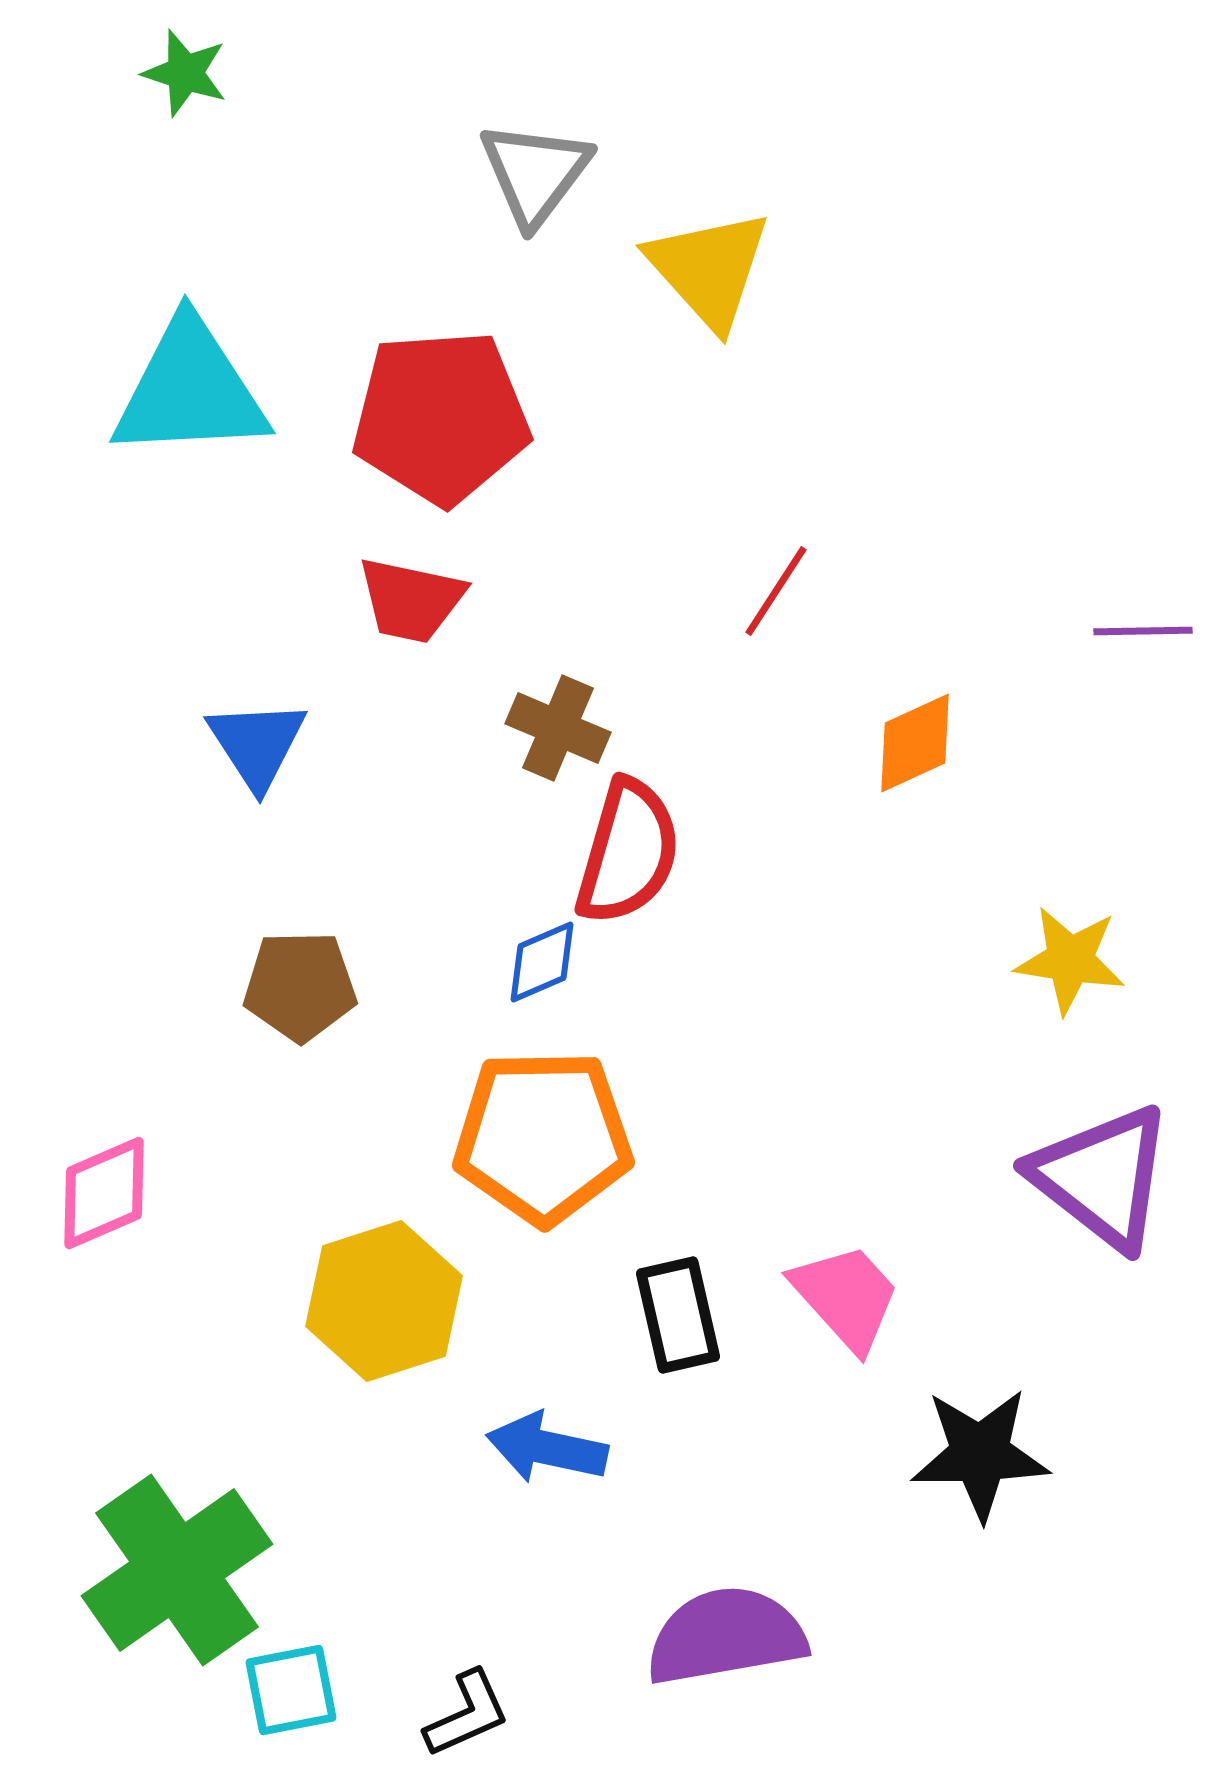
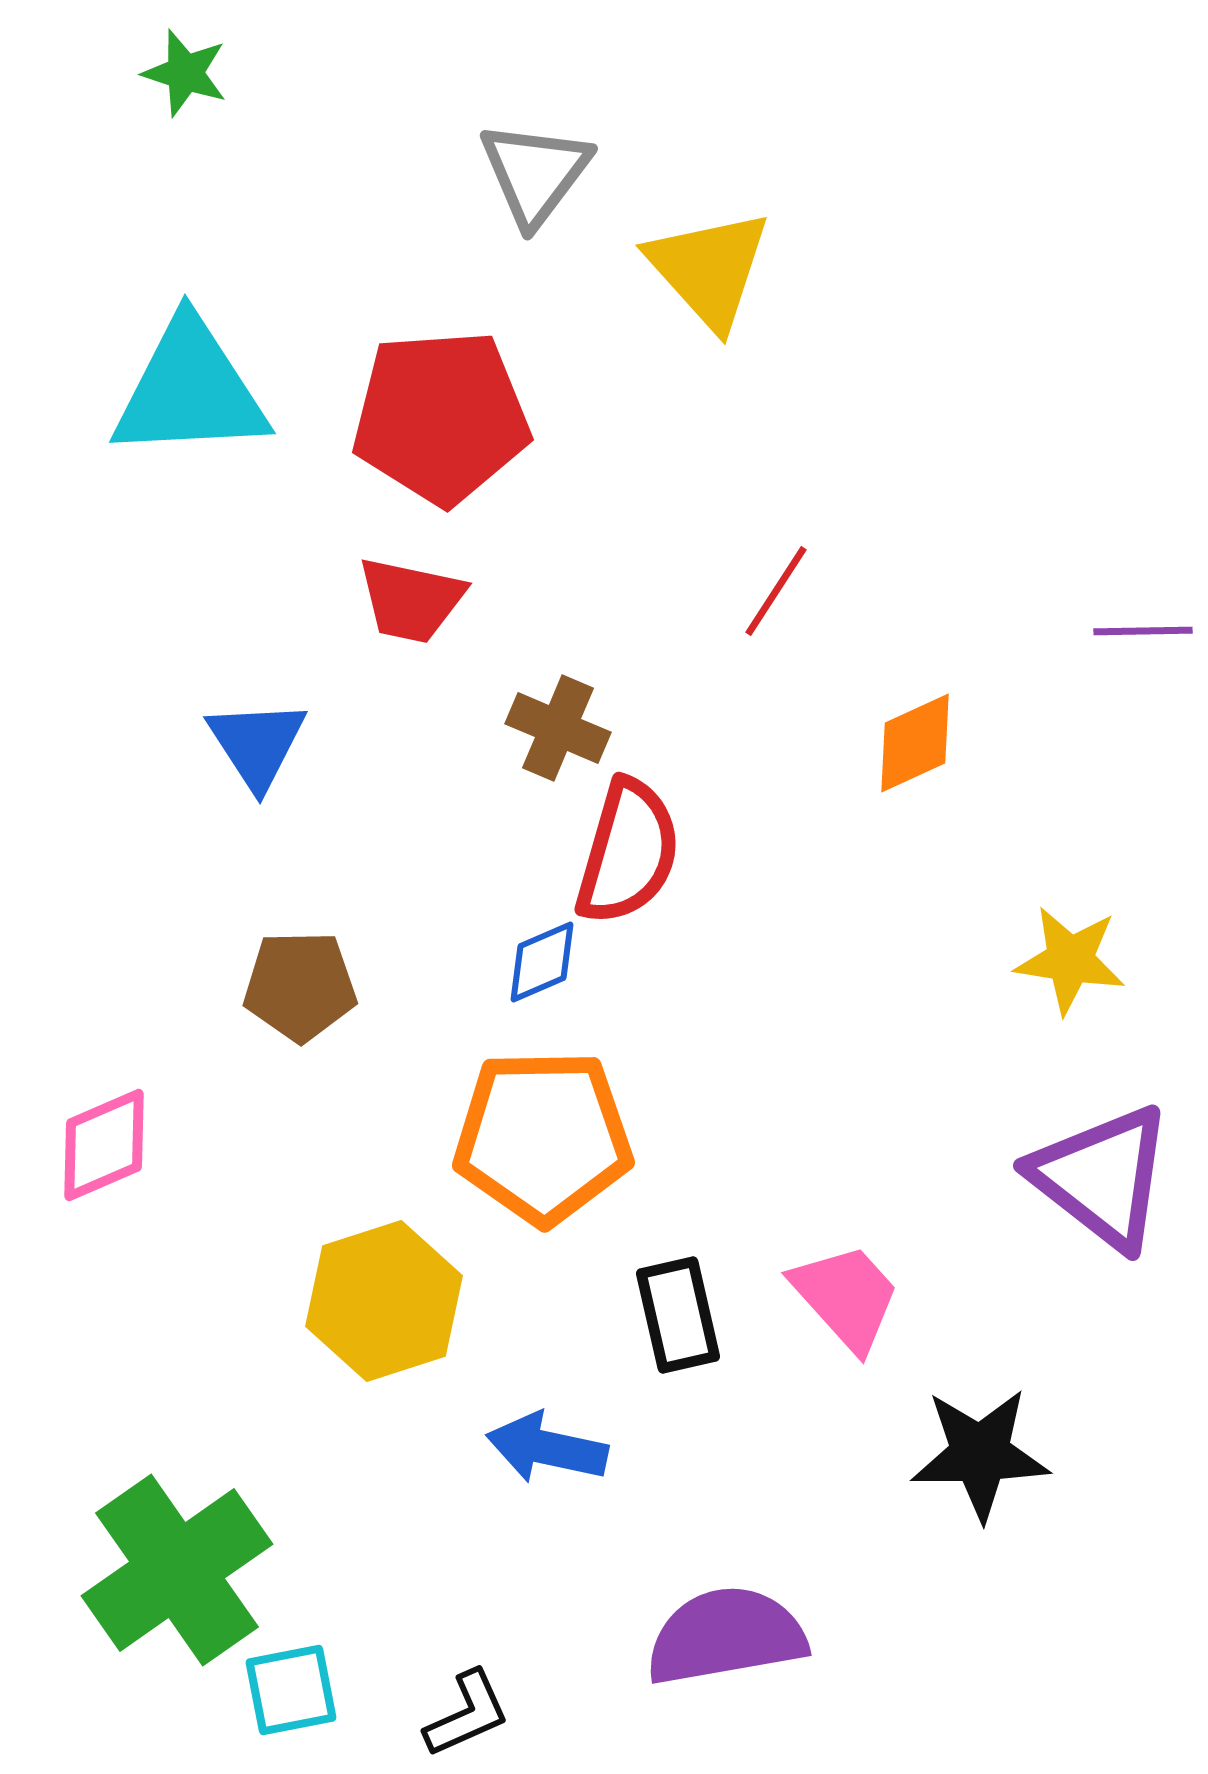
pink diamond: moved 48 px up
